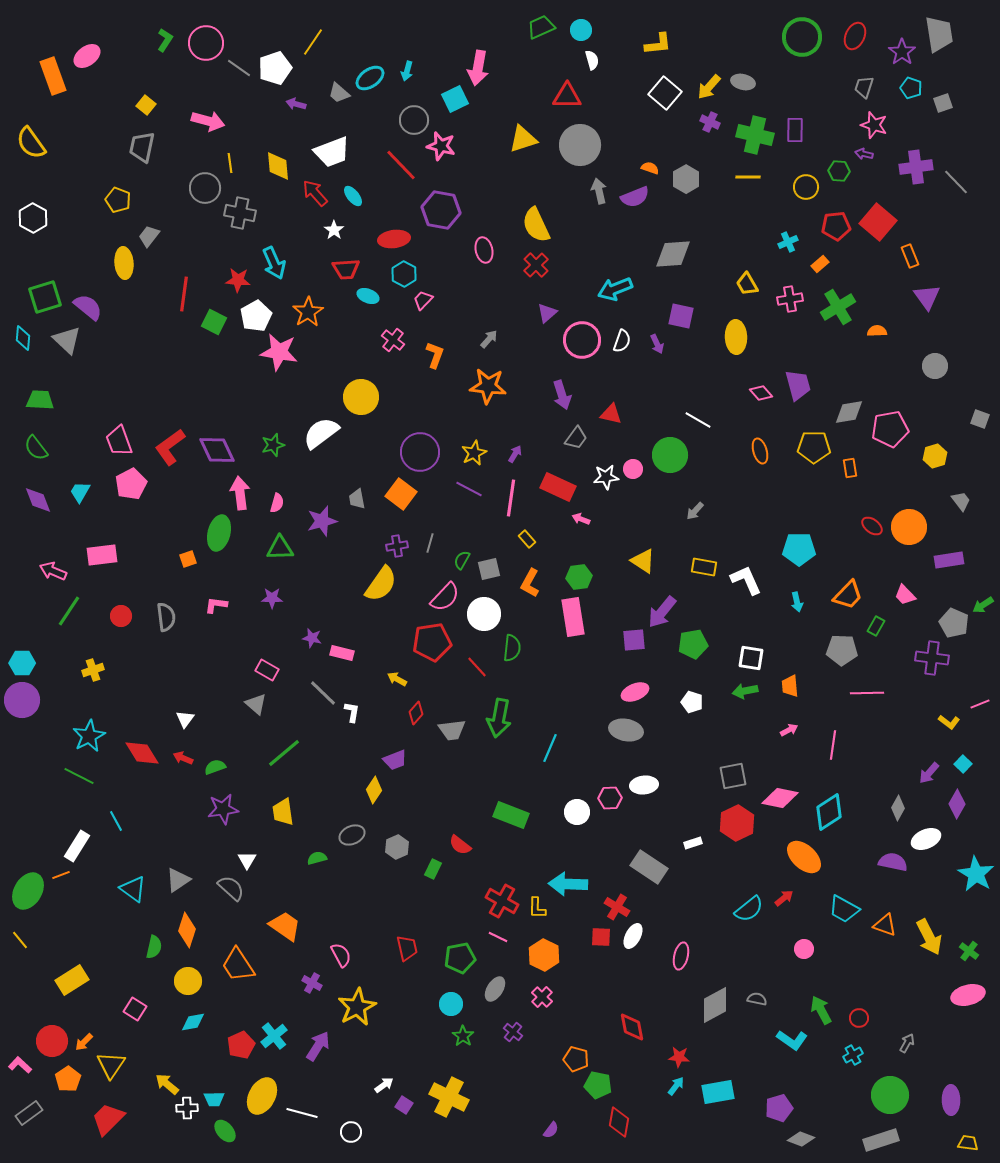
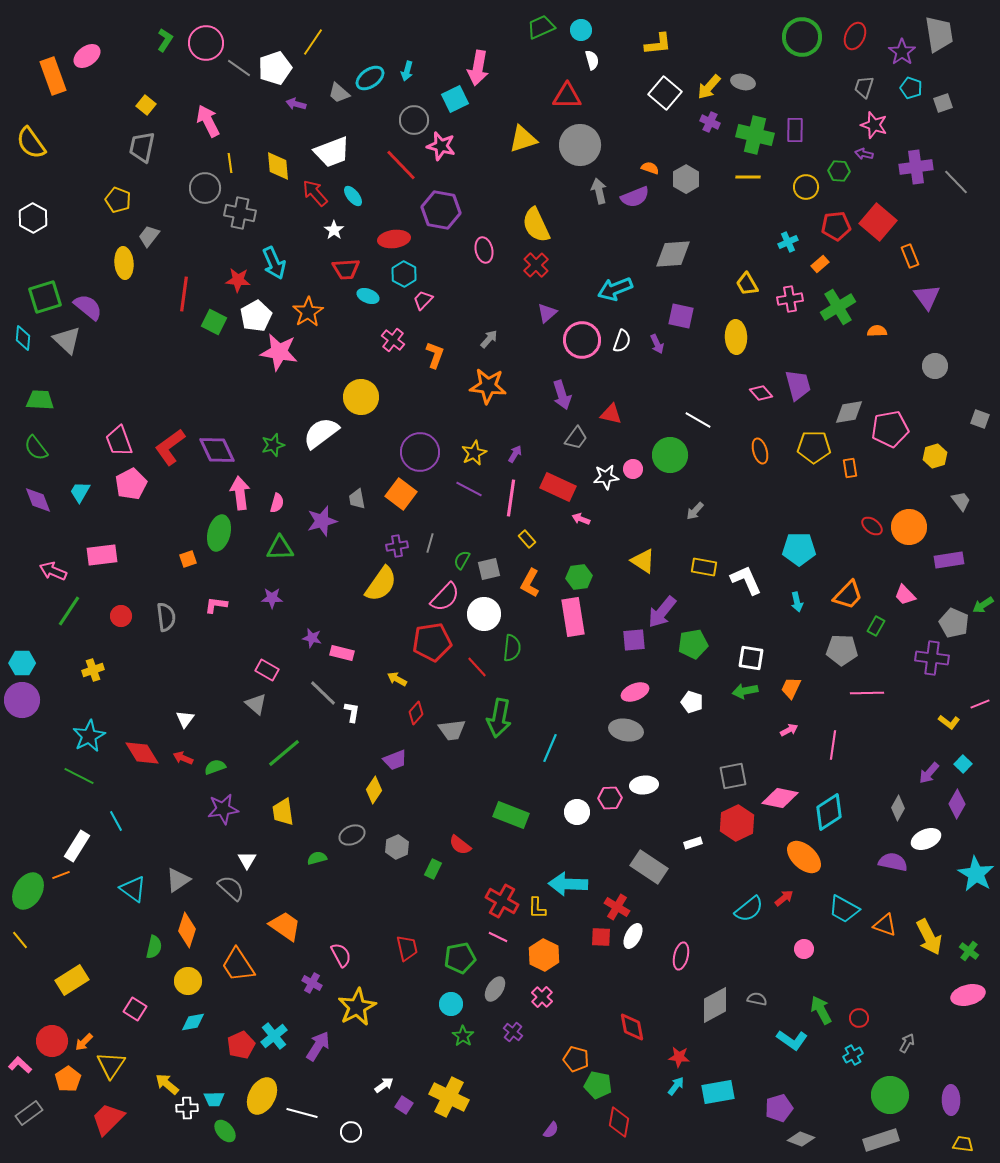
pink arrow at (208, 121): rotated 132 degrees counterclockwise
orange trapezoid at (790, 686): moved 1 px right, 2 px down; rotated 30 degrees clockwise
yellow trapezoid at (968, 1143): moved 5 px left, 1 px down
